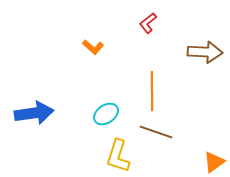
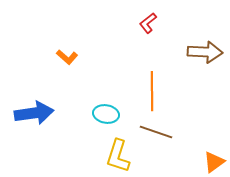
orange L-shape: moved 26 px left, 10 px down
cyan ellipse: rotated 45 degrees clockwise
